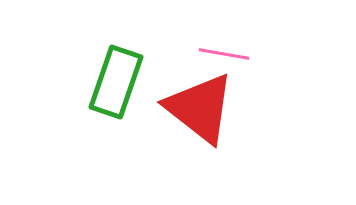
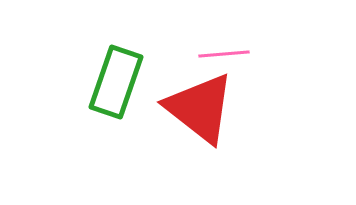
pink line: rotated 15 degrees counterclockwise
